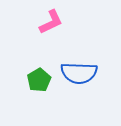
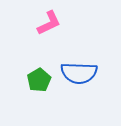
pink L-shape: moved 2 px left, 1 px down
